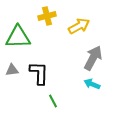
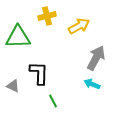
gray arrow: moved 3 px right
gray triangle: moved 1 px right, 16 px down; rotated 32 degrees clockwise
